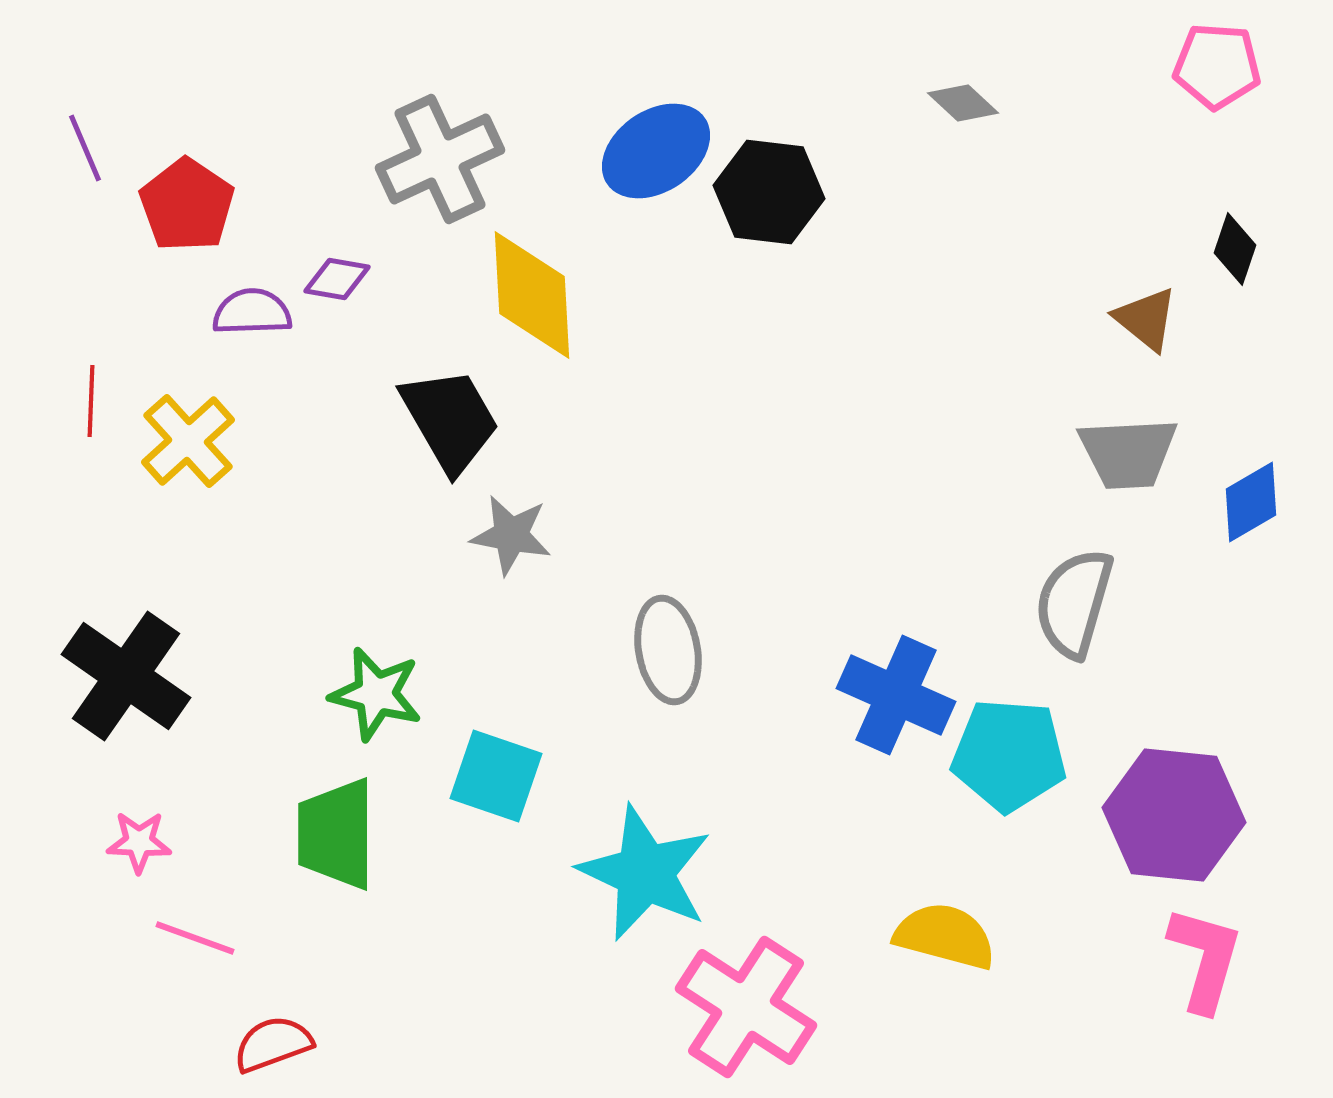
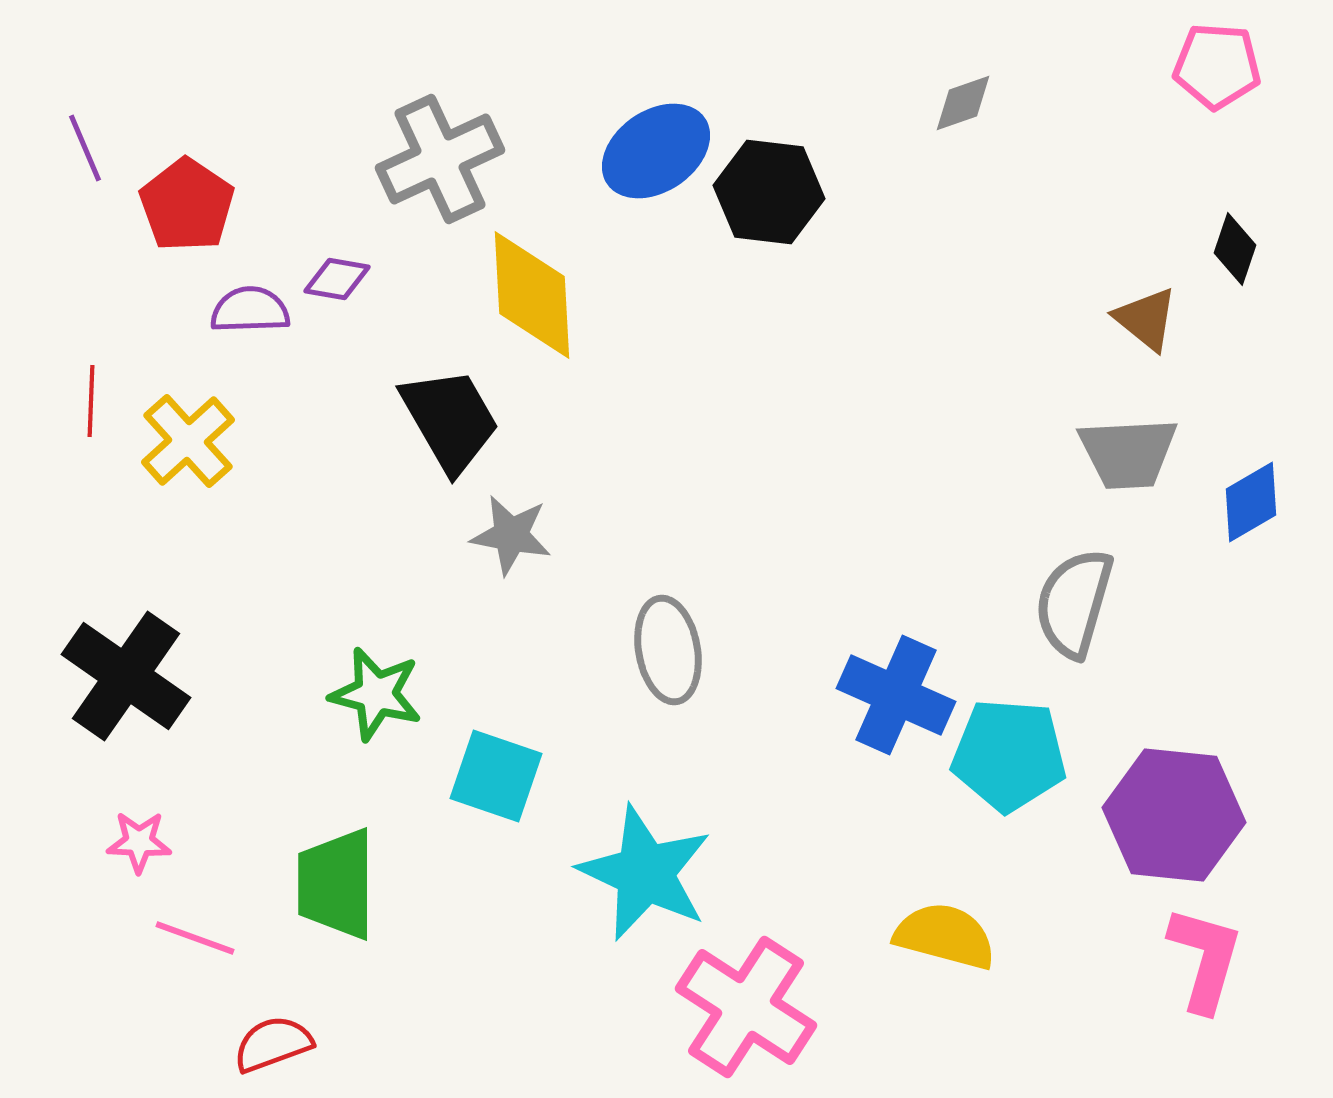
gray diamond: rotated 62 degrees counterclockwise
purple semicircle: moved 2 px left, 2 px up
green trapezoid: moved 50 px down
